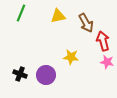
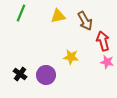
brown arrow: moved 1 px left, 2 px up
black cross: rotated 16 degrees clockwise
